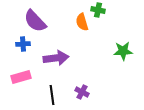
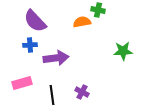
orange semicircle: rotated 96 degrees clockwise
blue cross: moved 7 px right, 1 px down
pink rectangle: moved 1 px right, 6 px down
